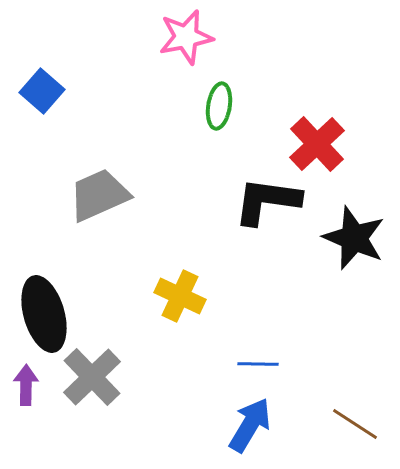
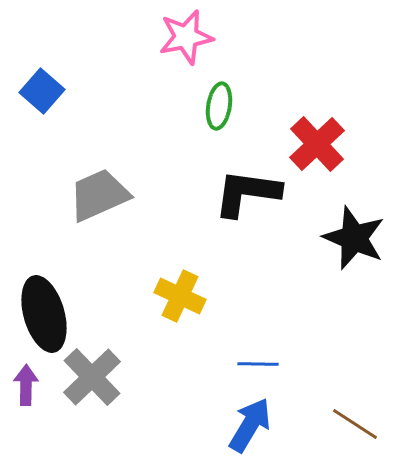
black L-shape: moved 20 px left, 8 px up
